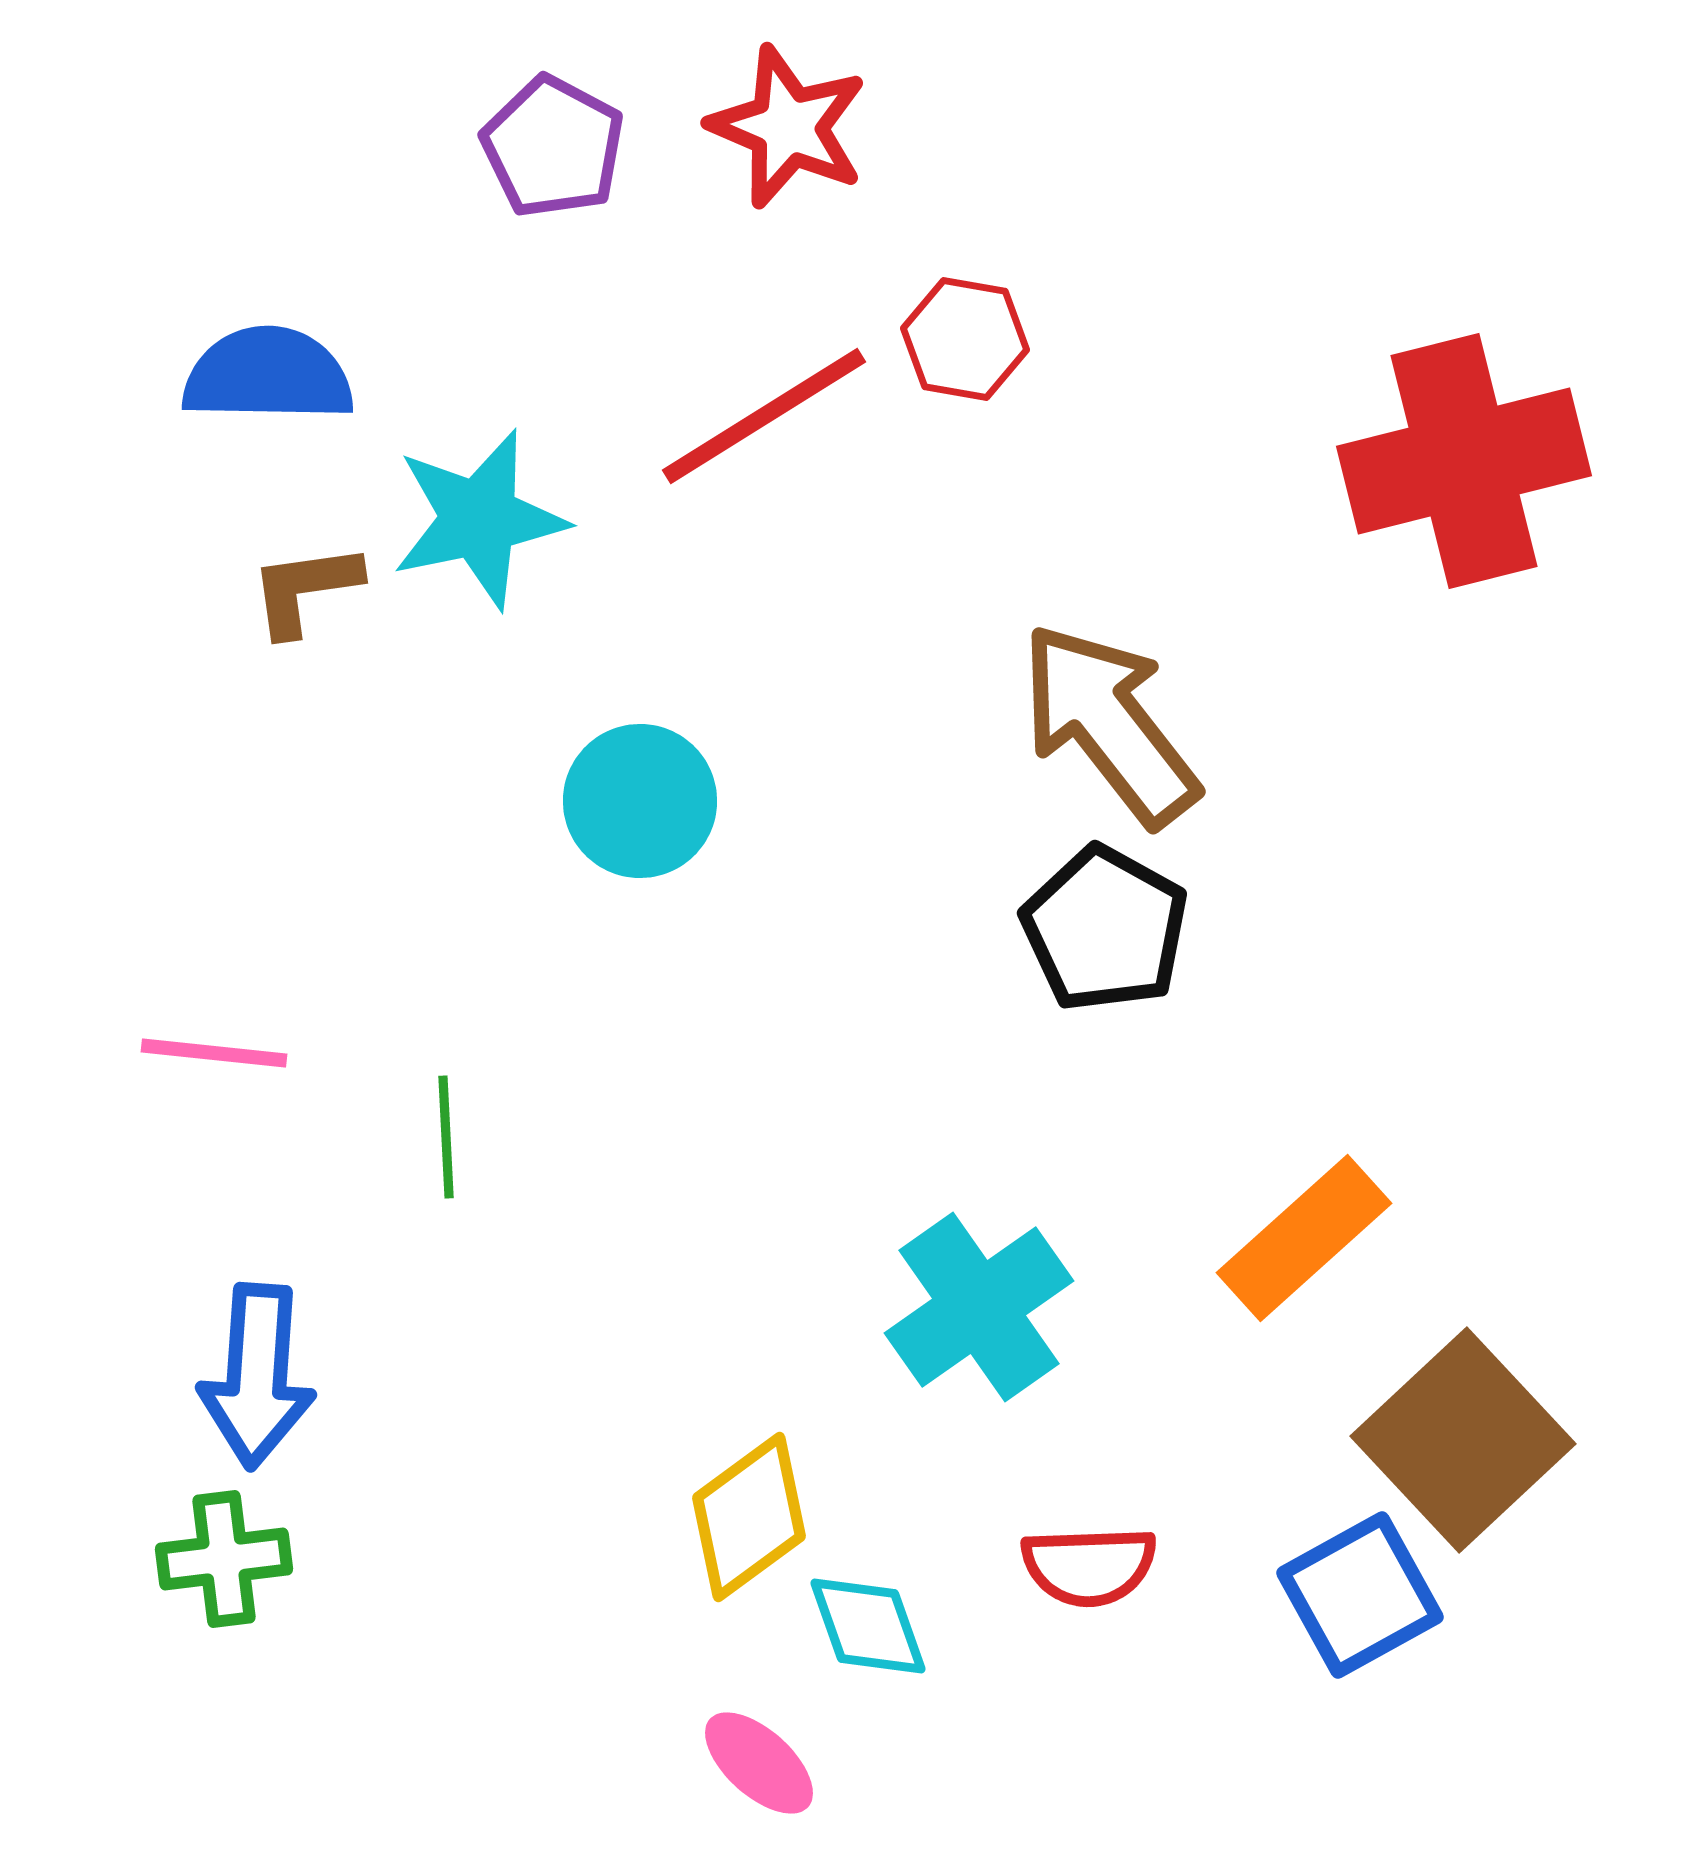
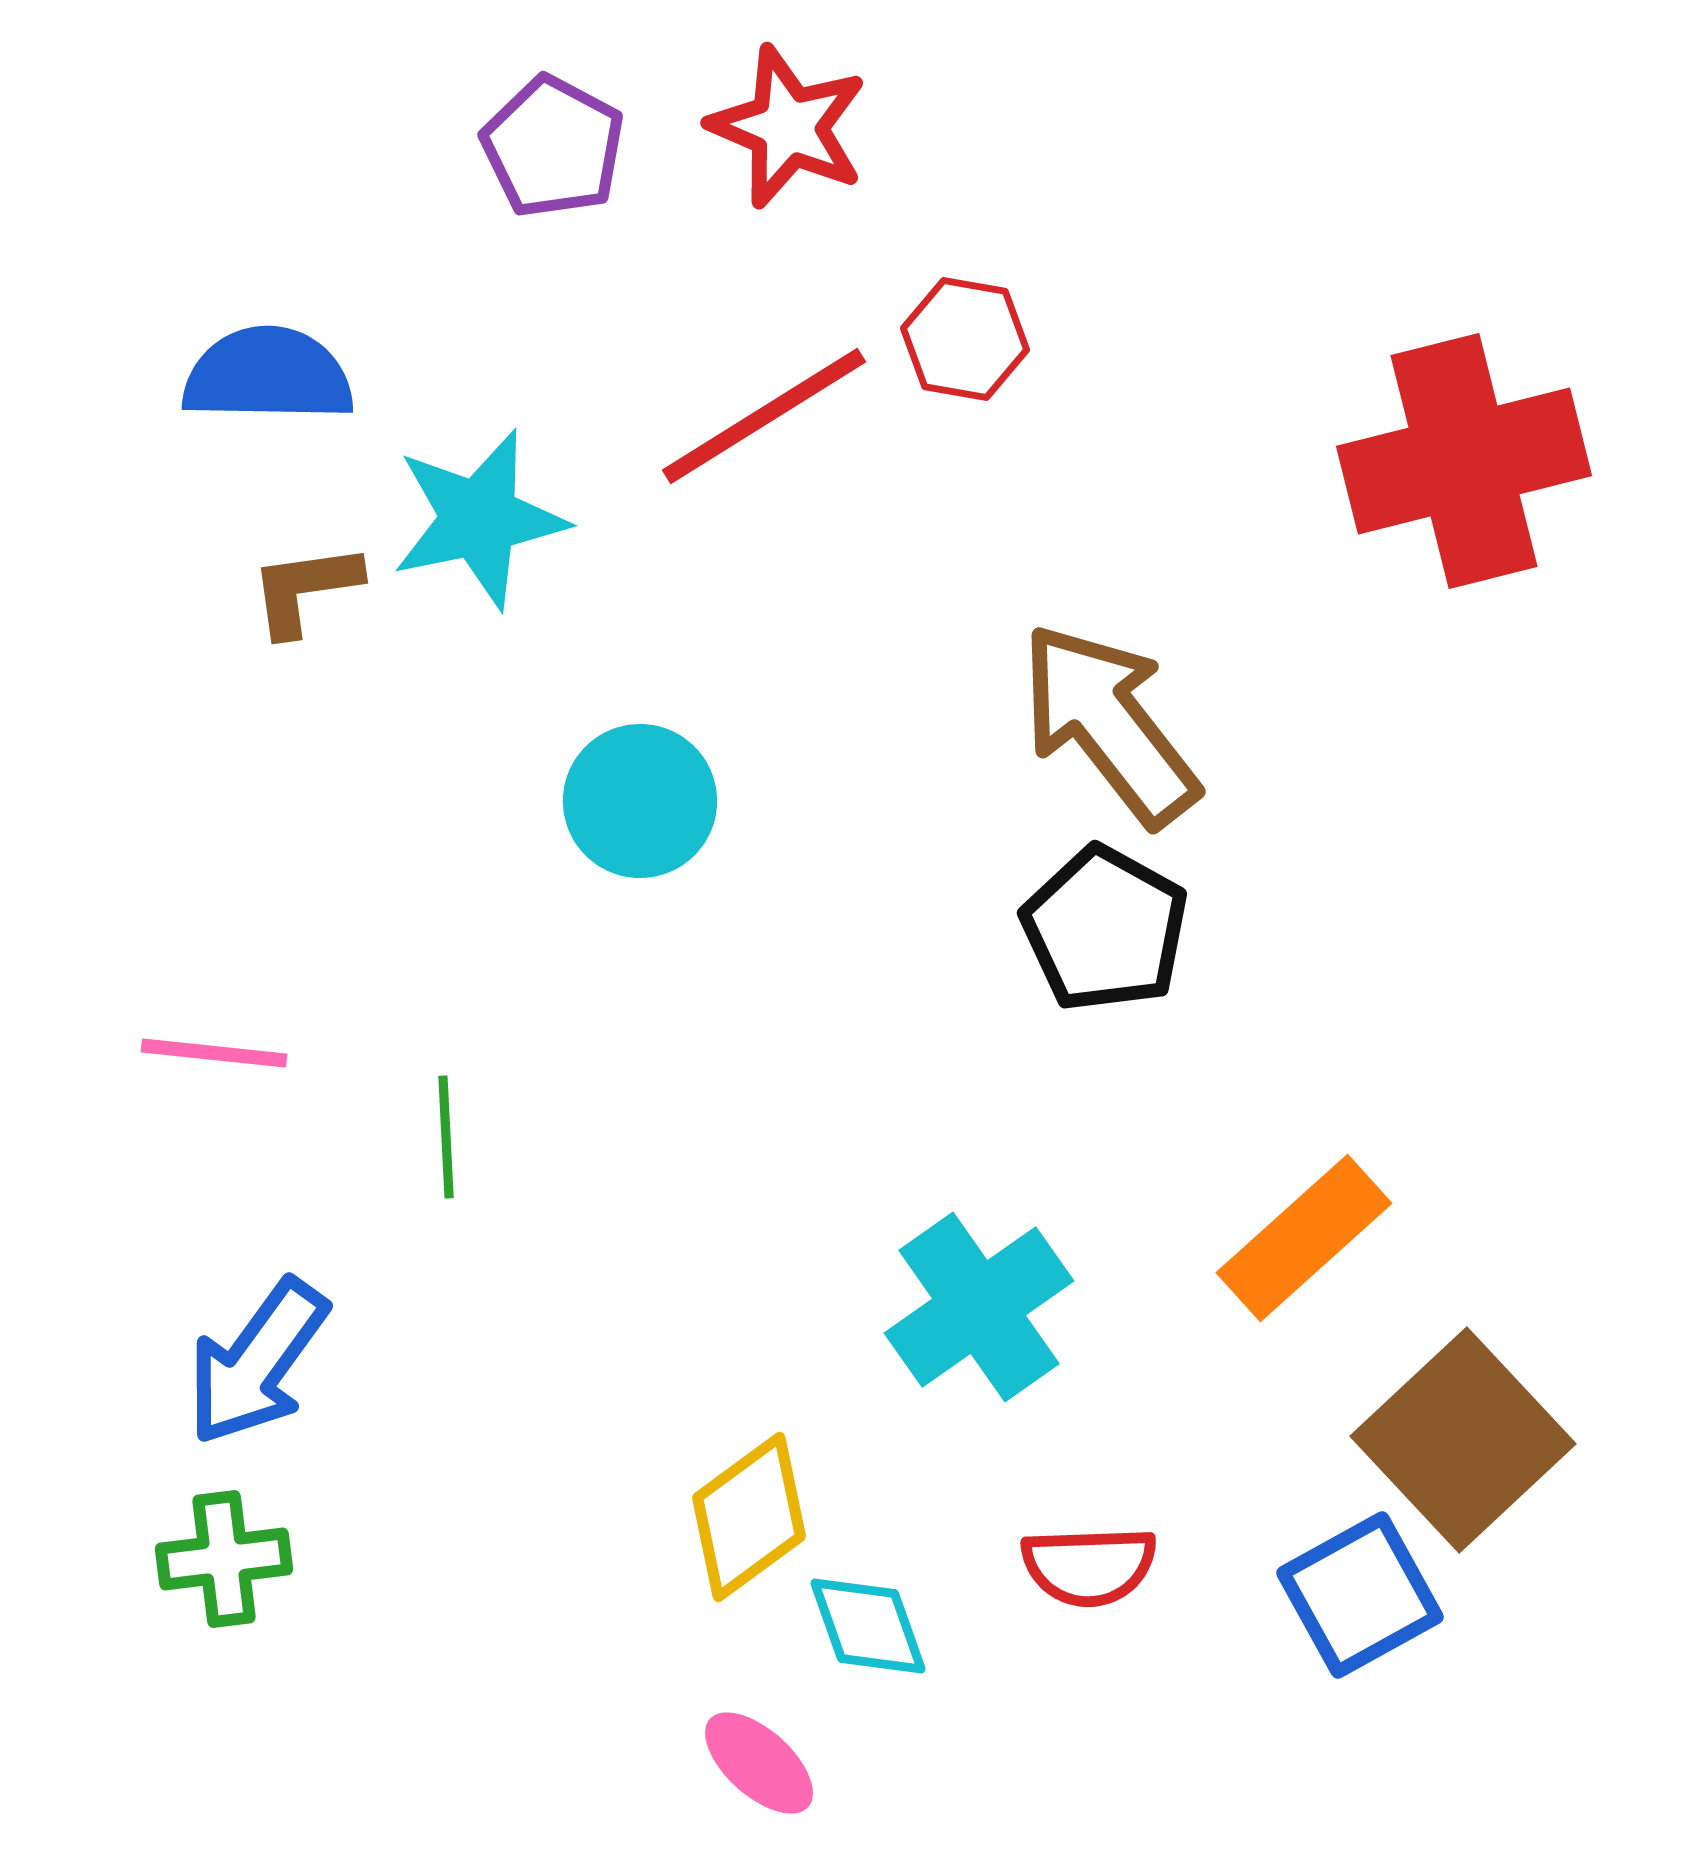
blue arrow: moved 14 px up; rotated 32 degrees clockwise
